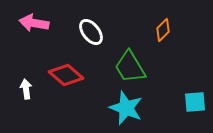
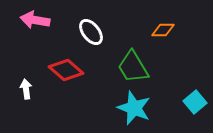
pink arrow: moved 1 px right, 3 px up
orange diamond: rotated 45 degrees clockwise
green trapezoid: moved 3 px right
red diamond: moved 5 px up
cyan square: rotated 35 degrees counterclockwise
cyan star: moved 8 px right
